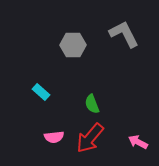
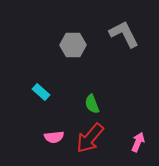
pink arrow: rotated 84 degrees clockwise
